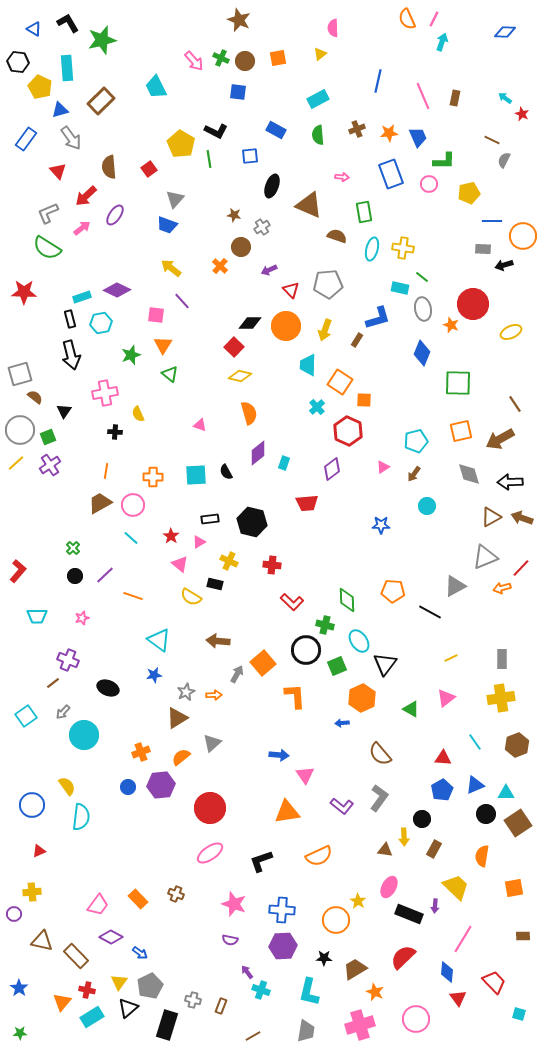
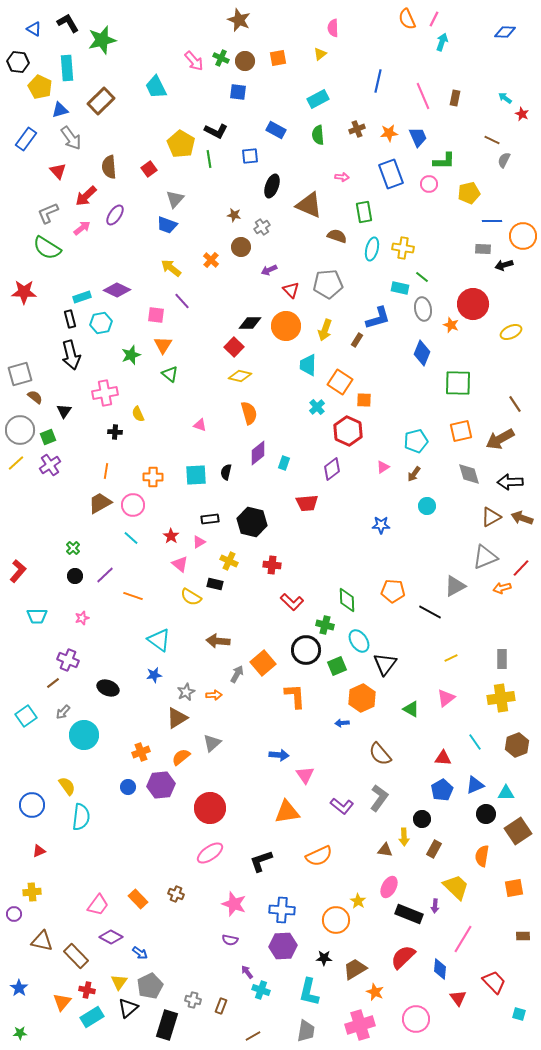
orange cross at (220, 266): moved 9 px left, 6 px up
black semicircle at (226, 472): rotated 42 degrees clockwise
brown square at (518, 823): moved 8 px down
blue diamond at (447, 972): moved 7 px left, 3 px up
